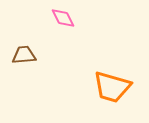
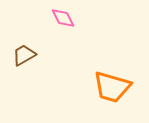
brown trapezoid: rotated 25 degrees counterclockwise
